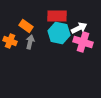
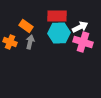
white arrow: moved 1 px right, 1 px up
cyan hexagon: rotated 15 degrees counterclockwise
orange cross: moved 1 px down
